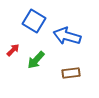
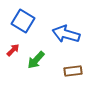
blue square: moved 11 px left
blue arrow: moved 1 px left, 2 px up
brown rectangle: moved 2 px right, 2 px up
